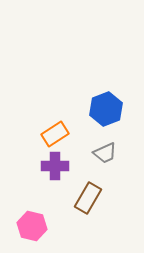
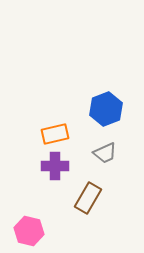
orange rectangle: rotated 20 degrees clockwise
pink hexagon: moved 3 px left, 5 px down
